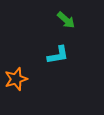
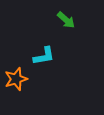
cyan L-shape: moved 14 px left, 1 px down
